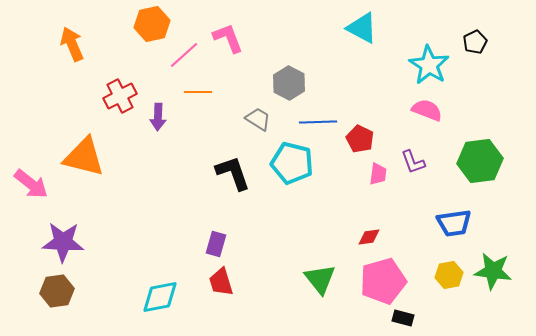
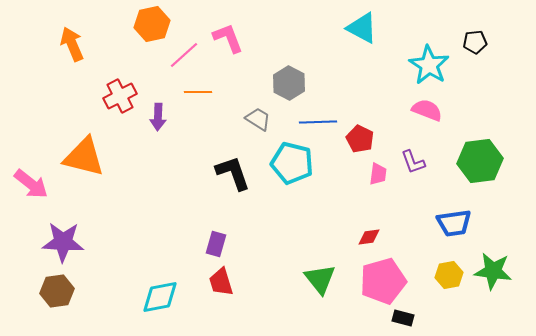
black pentagon: rotated 20 degrees clockwise
